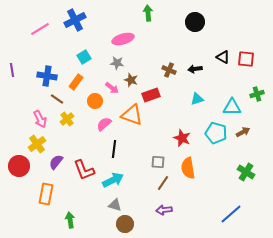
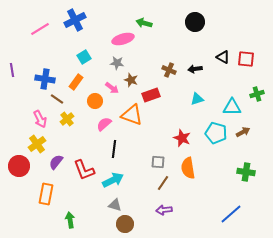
green arrow at (148, 13): moved 4 px left, 10 px down; rotated 70 degrees counterclockwise
blue cross at (47, 76): moved 2 px left, 3 px down
green cross at (246, 172): rotated 24 degrees counterclockwise
